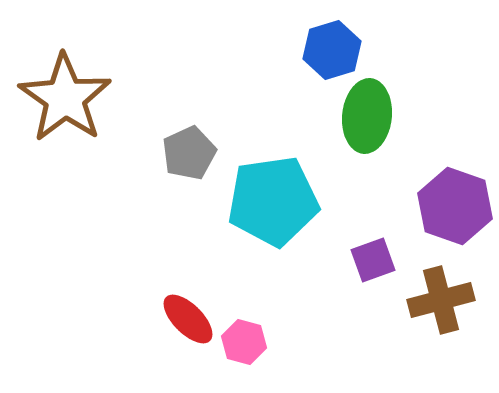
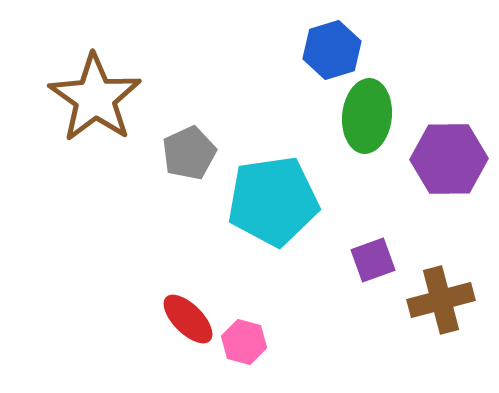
brown star: moved 30 px right
purple hexagon: moved 6 px left, 47 px up; rotated 20 degrees counterclockwise
